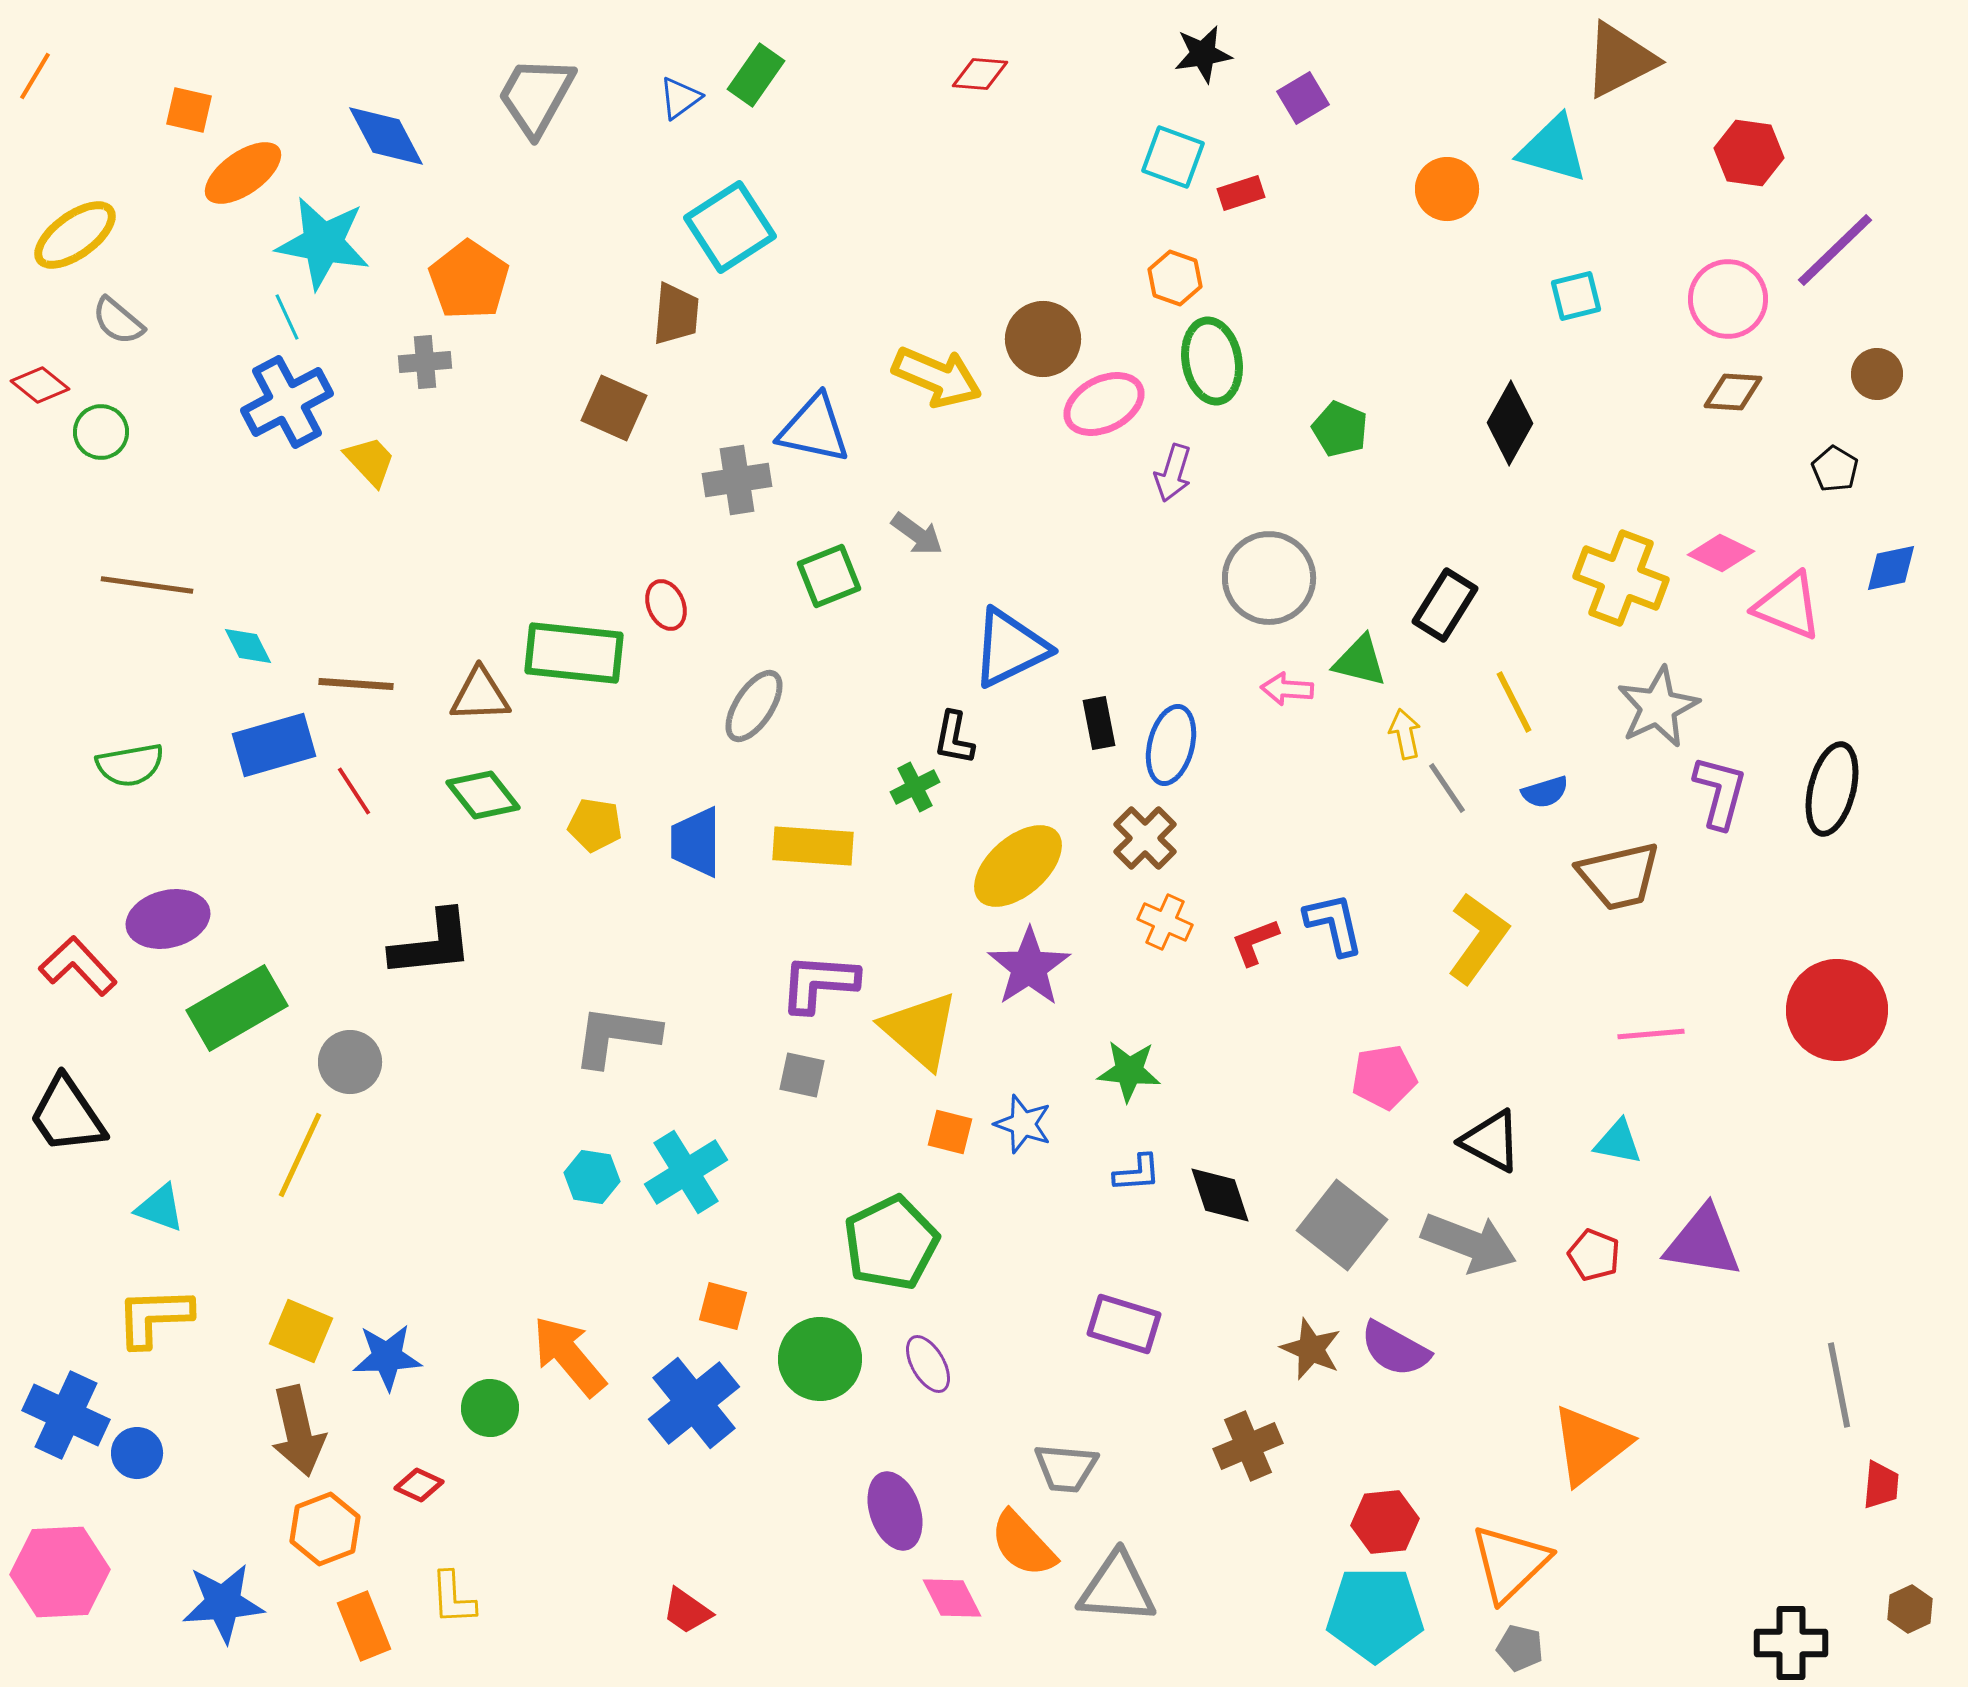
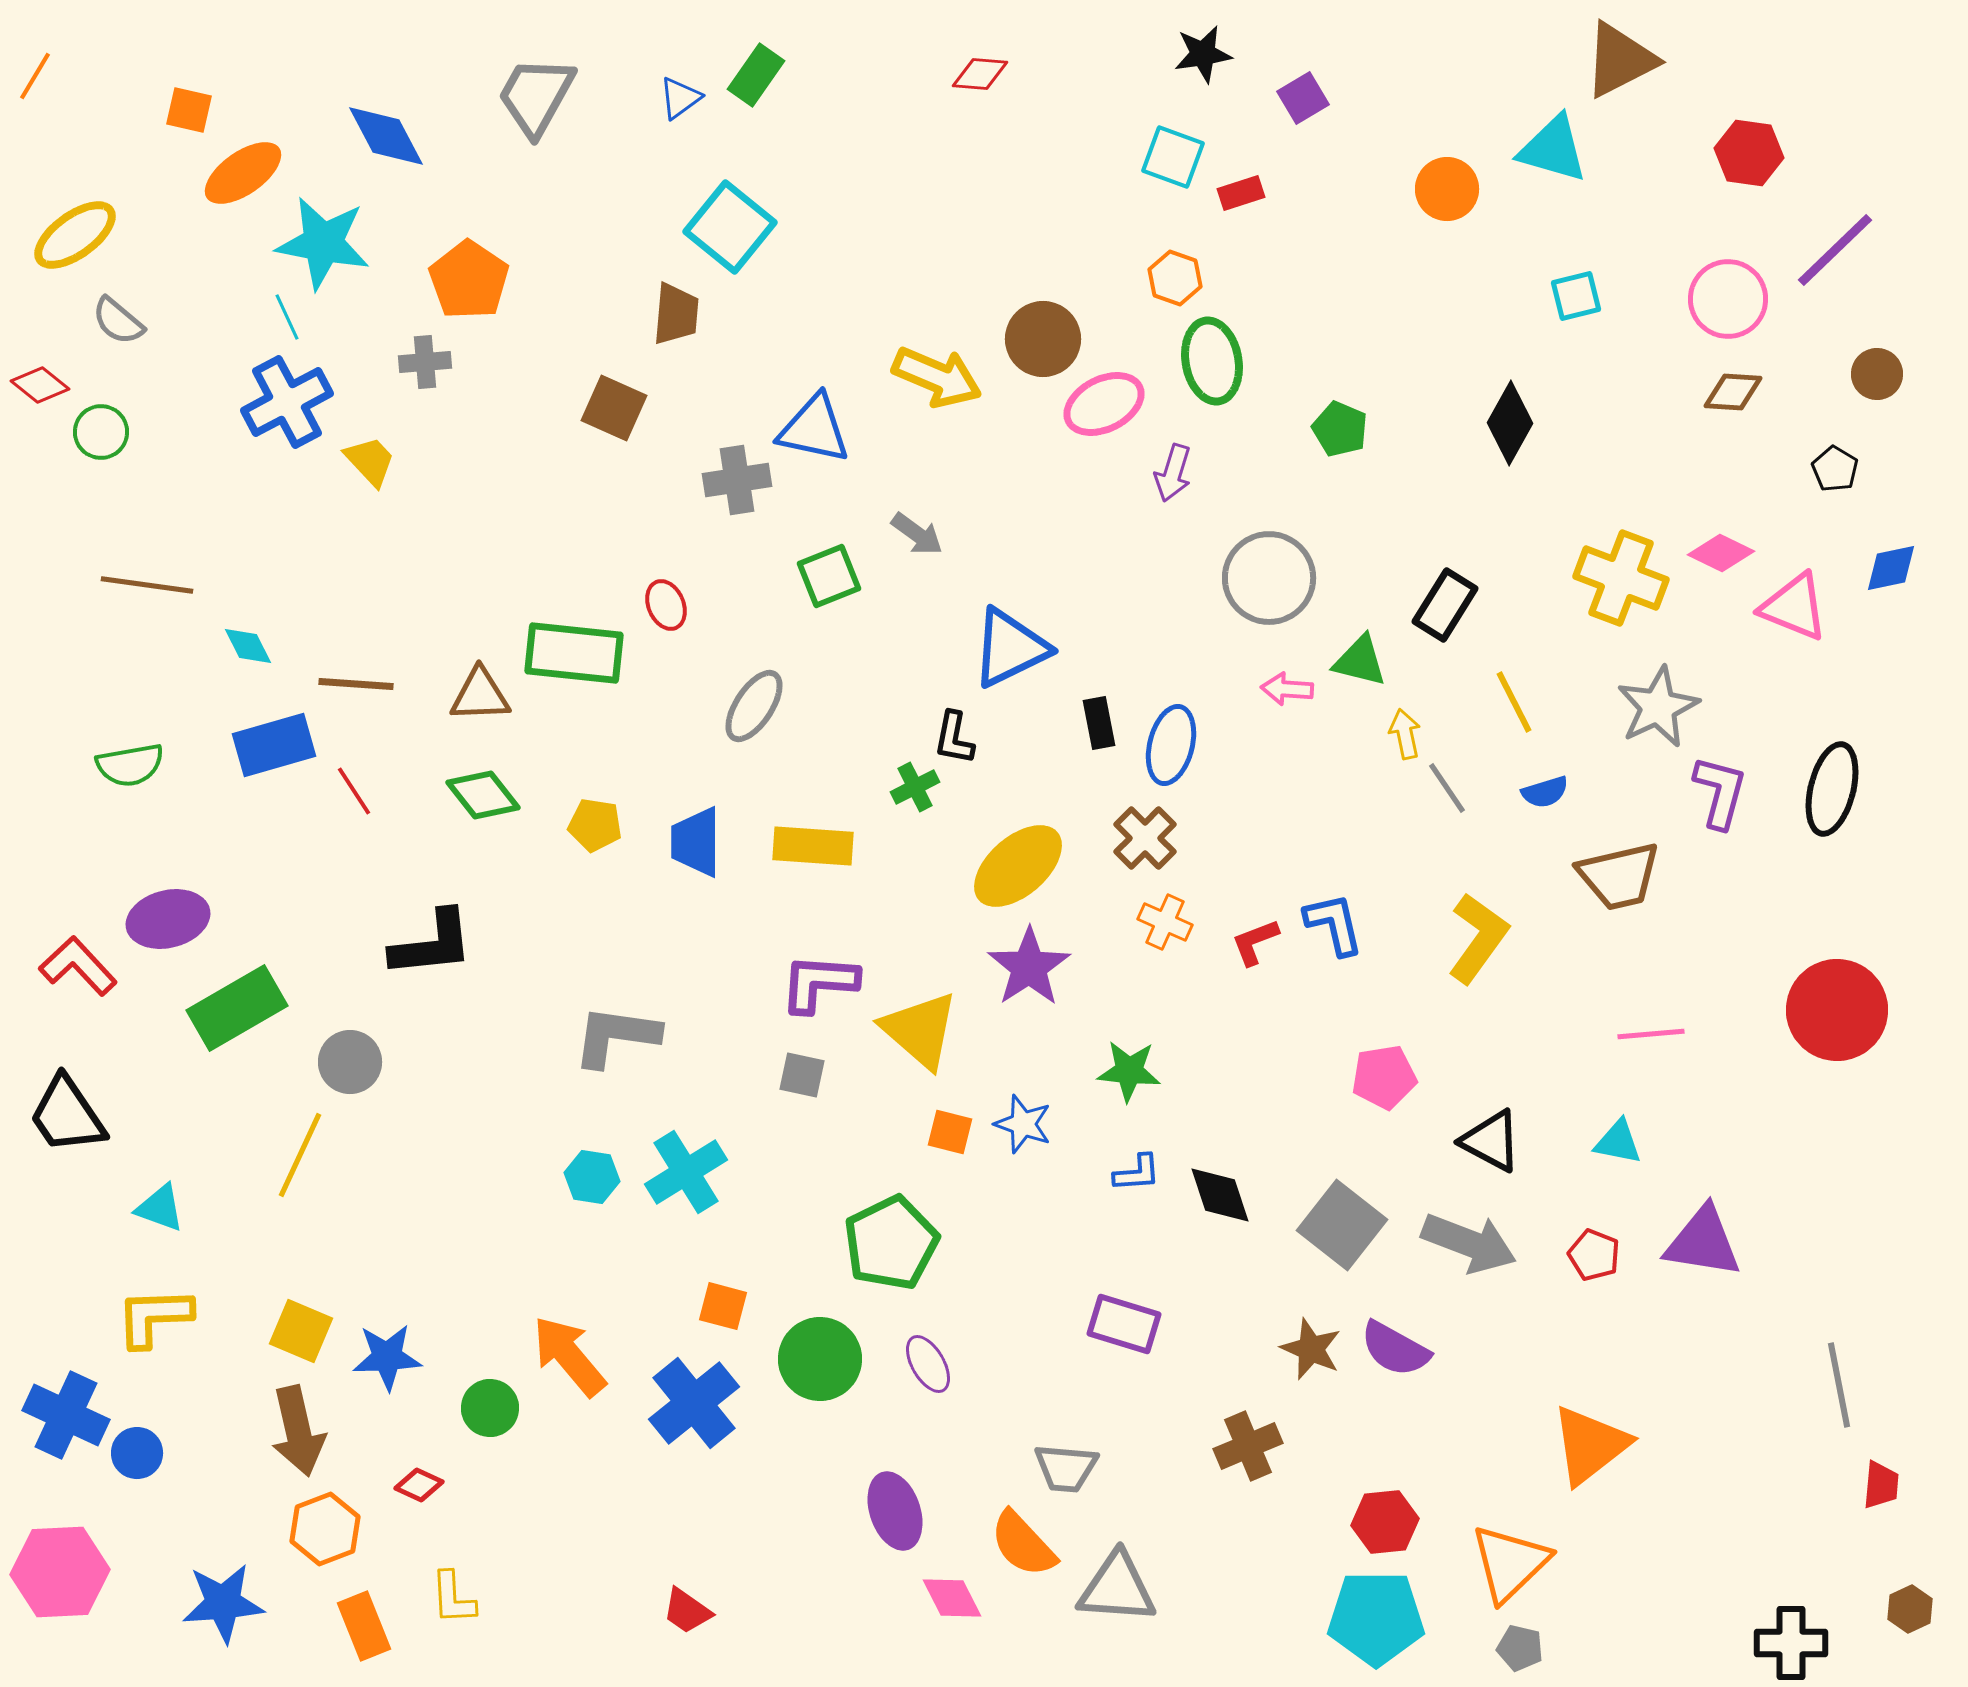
cyan square at (730, 227): rotated 18 degrees counterclockwise
pink triangle at (1788, 606): moved 6 px right, 1 px down
cyan pentagon at (1375, 1614): moved 1 px right, 4 px down
